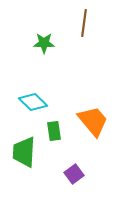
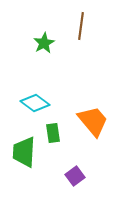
brown line: moved 3 px left, 3 px down
green star: rotated 30 degrees counterclockwise
cyan diamond: moved 2 px right, 1 px down; rotated 8 degrees counterclockwise
green rectangle: moved 1 px left, 2 px down
purple square: moved 1 px right, 2 px down
